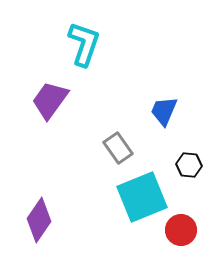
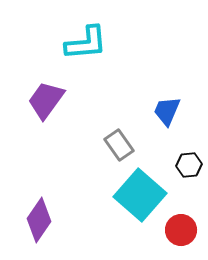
cyan L-shape: moved 2 px right, 1 px up; rotated 66 degrees clockwise
purple trapezoid: moved 4 px left
blue trapezoid: moved 3 px right
gray rectangle: moved 1 px right, 3 px up
black hexagon: rotated 10 degrees counterclockwise
cyan square: moved 2 px left, 2 px up; rotated 27 degrees counterclockwise
